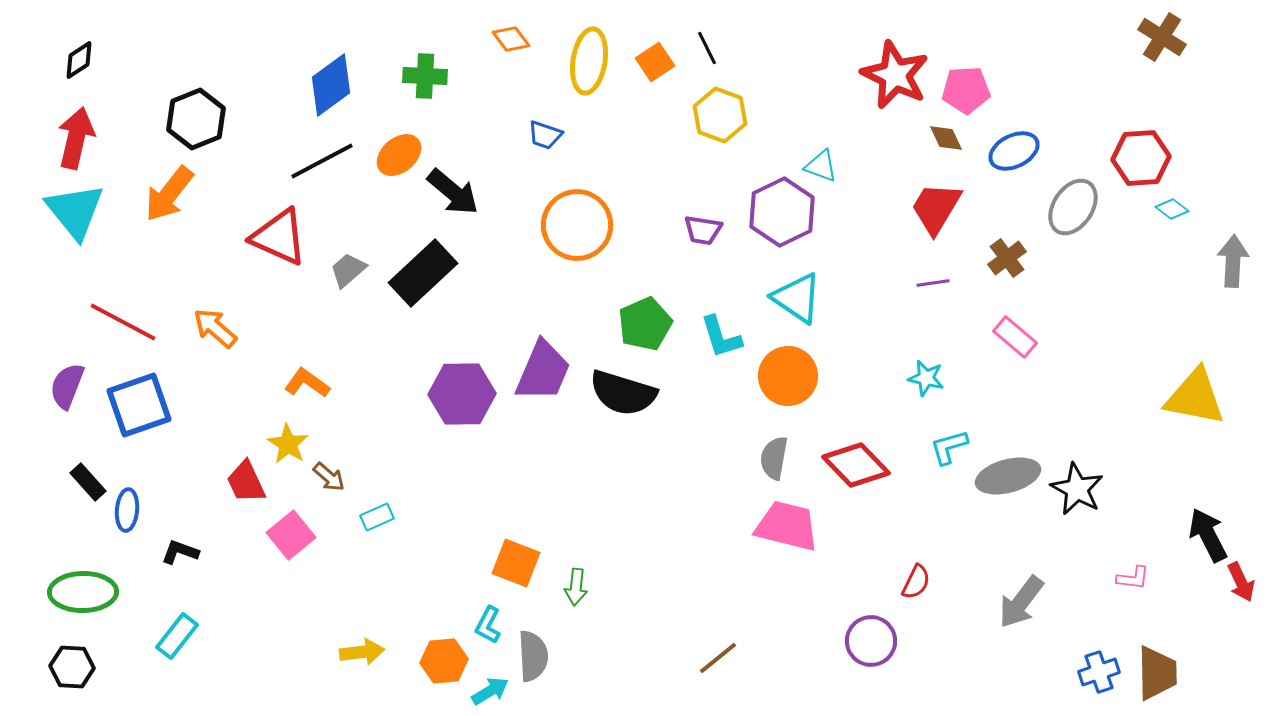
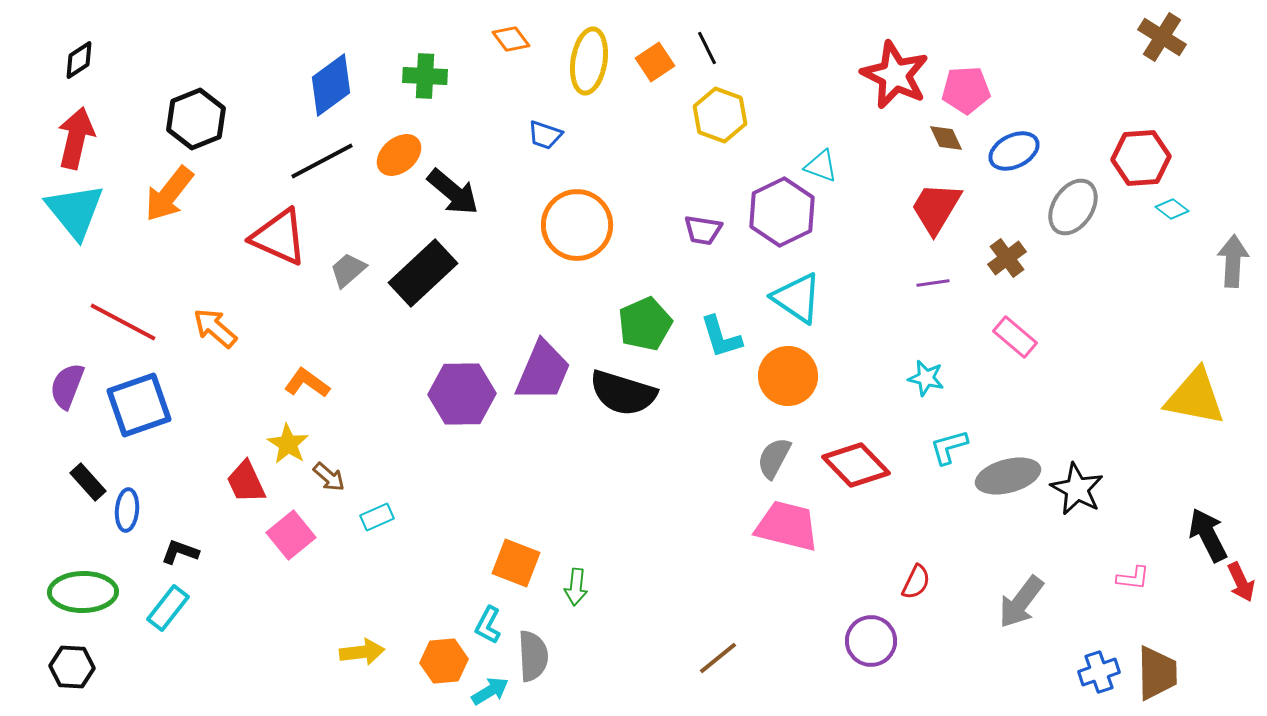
gray semicircle at (774, 458): rotated 18 degrees clockwise
cyan rectangle at (177, 636): moved 9 px left, 28 px up
